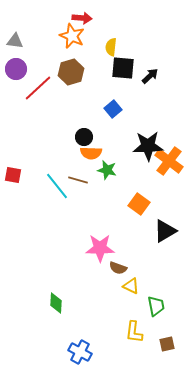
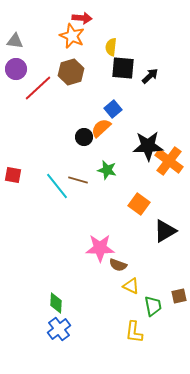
orange semicircle: moved 10 px right, 25 px up; rotated 135 degrees clockwise
brown semicircle: moved 3 px up
green trapezoid: moved 3 px left
brown square: moved 12 px right, 48 px up
blue cross: moved 21 px left, 23 px up; rotated 25 degrees clockwise
